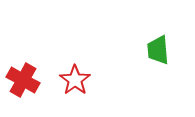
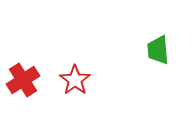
red cross: rotated 28 degrees clockwise
